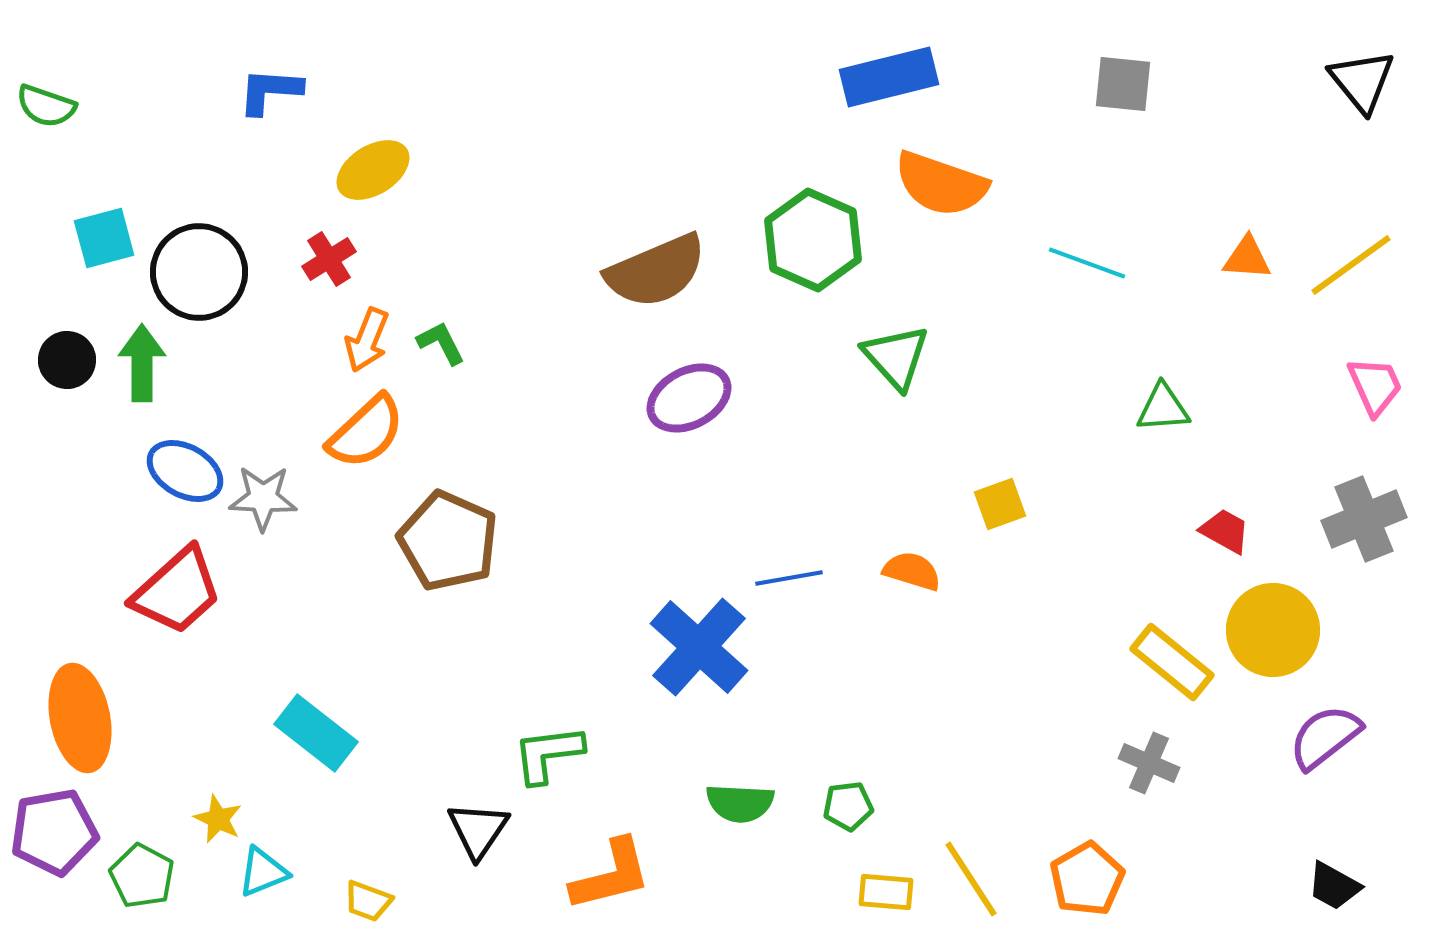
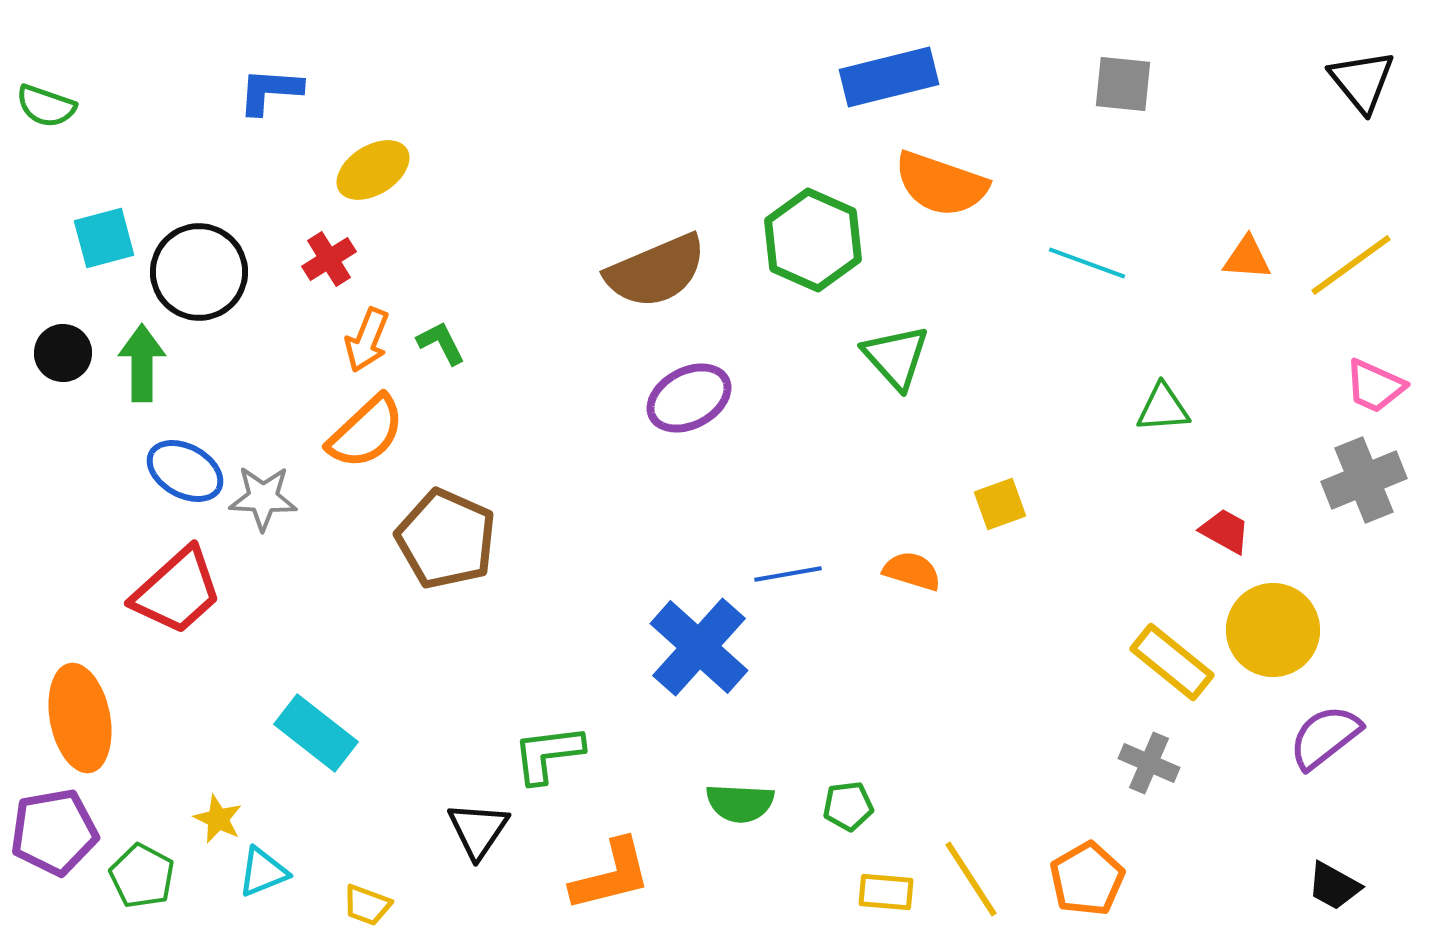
black circle at (67, 360): moved 4 px left, 7 px up
pink trapezoid at (1375, 386): rotated 138 degrees clockwise
gray cross at (1364, 519): moved 39 px up
brown pentagon at (448, 541): moved 2 px left, 2 px up
blue line at (789, 578): moved 1 px left, 4 px up
yellow trapezoid at (368, 901): moved 1 px left, 4 px down
